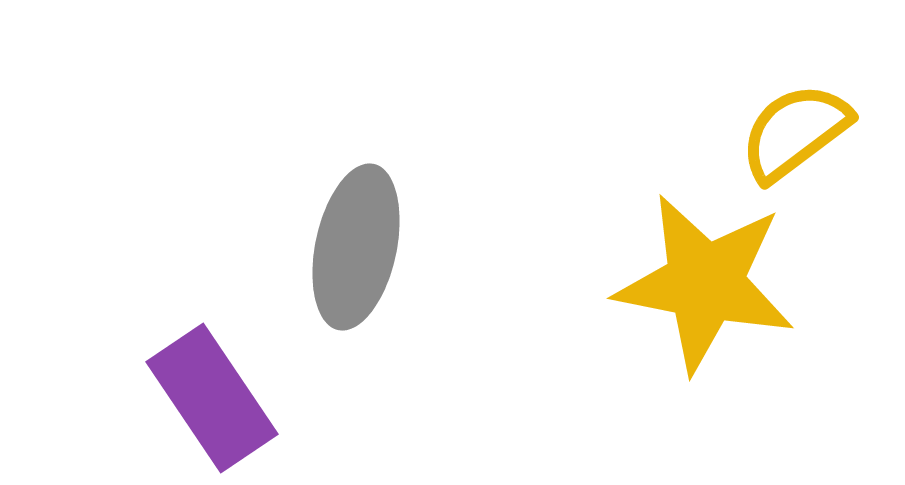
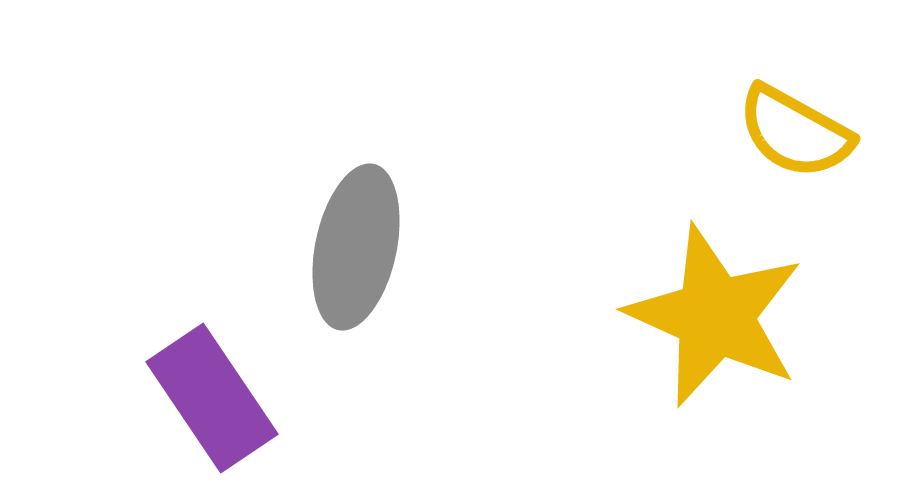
yellow semicircle: rotated 114 degrees counterclockwise
yellow star: moved 10 px right, 33 px down; rotated 13 degrees clockwise
